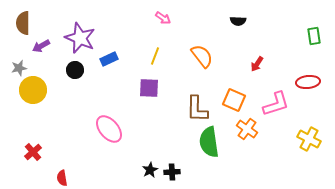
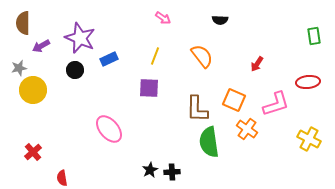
black semicircle: moved 18 px left, 1 px up
